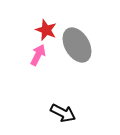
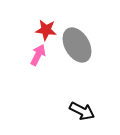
red star: rotated 15 degrees counterclockwise
black arrow: moved 19 px right, 2 px up
